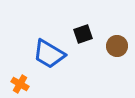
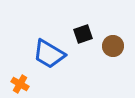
brown circle: moved 4 px left
